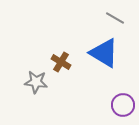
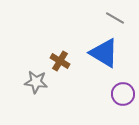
brown cross: moved 1 px left, 1 px up
purple circle: moved 11 px up
